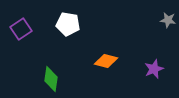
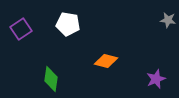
purple star: moved 2 px right, 10 px down
